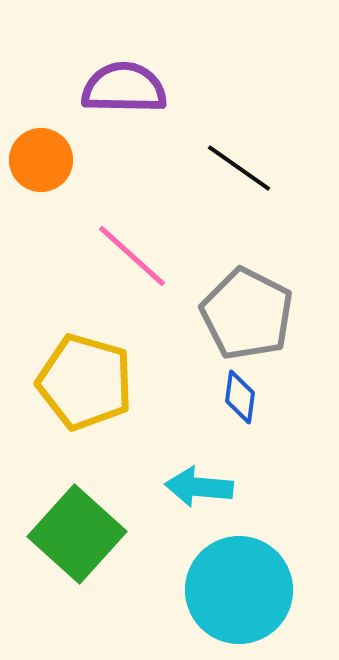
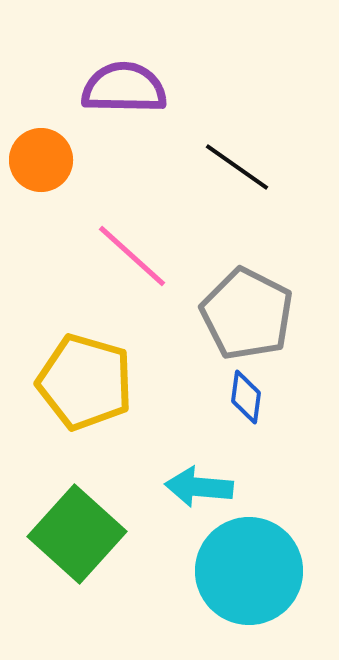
black line: moved 2 px left, 1 px up
blue diamond: moved 6 px right
cyan circle: moved 10 px right, 19 px up
